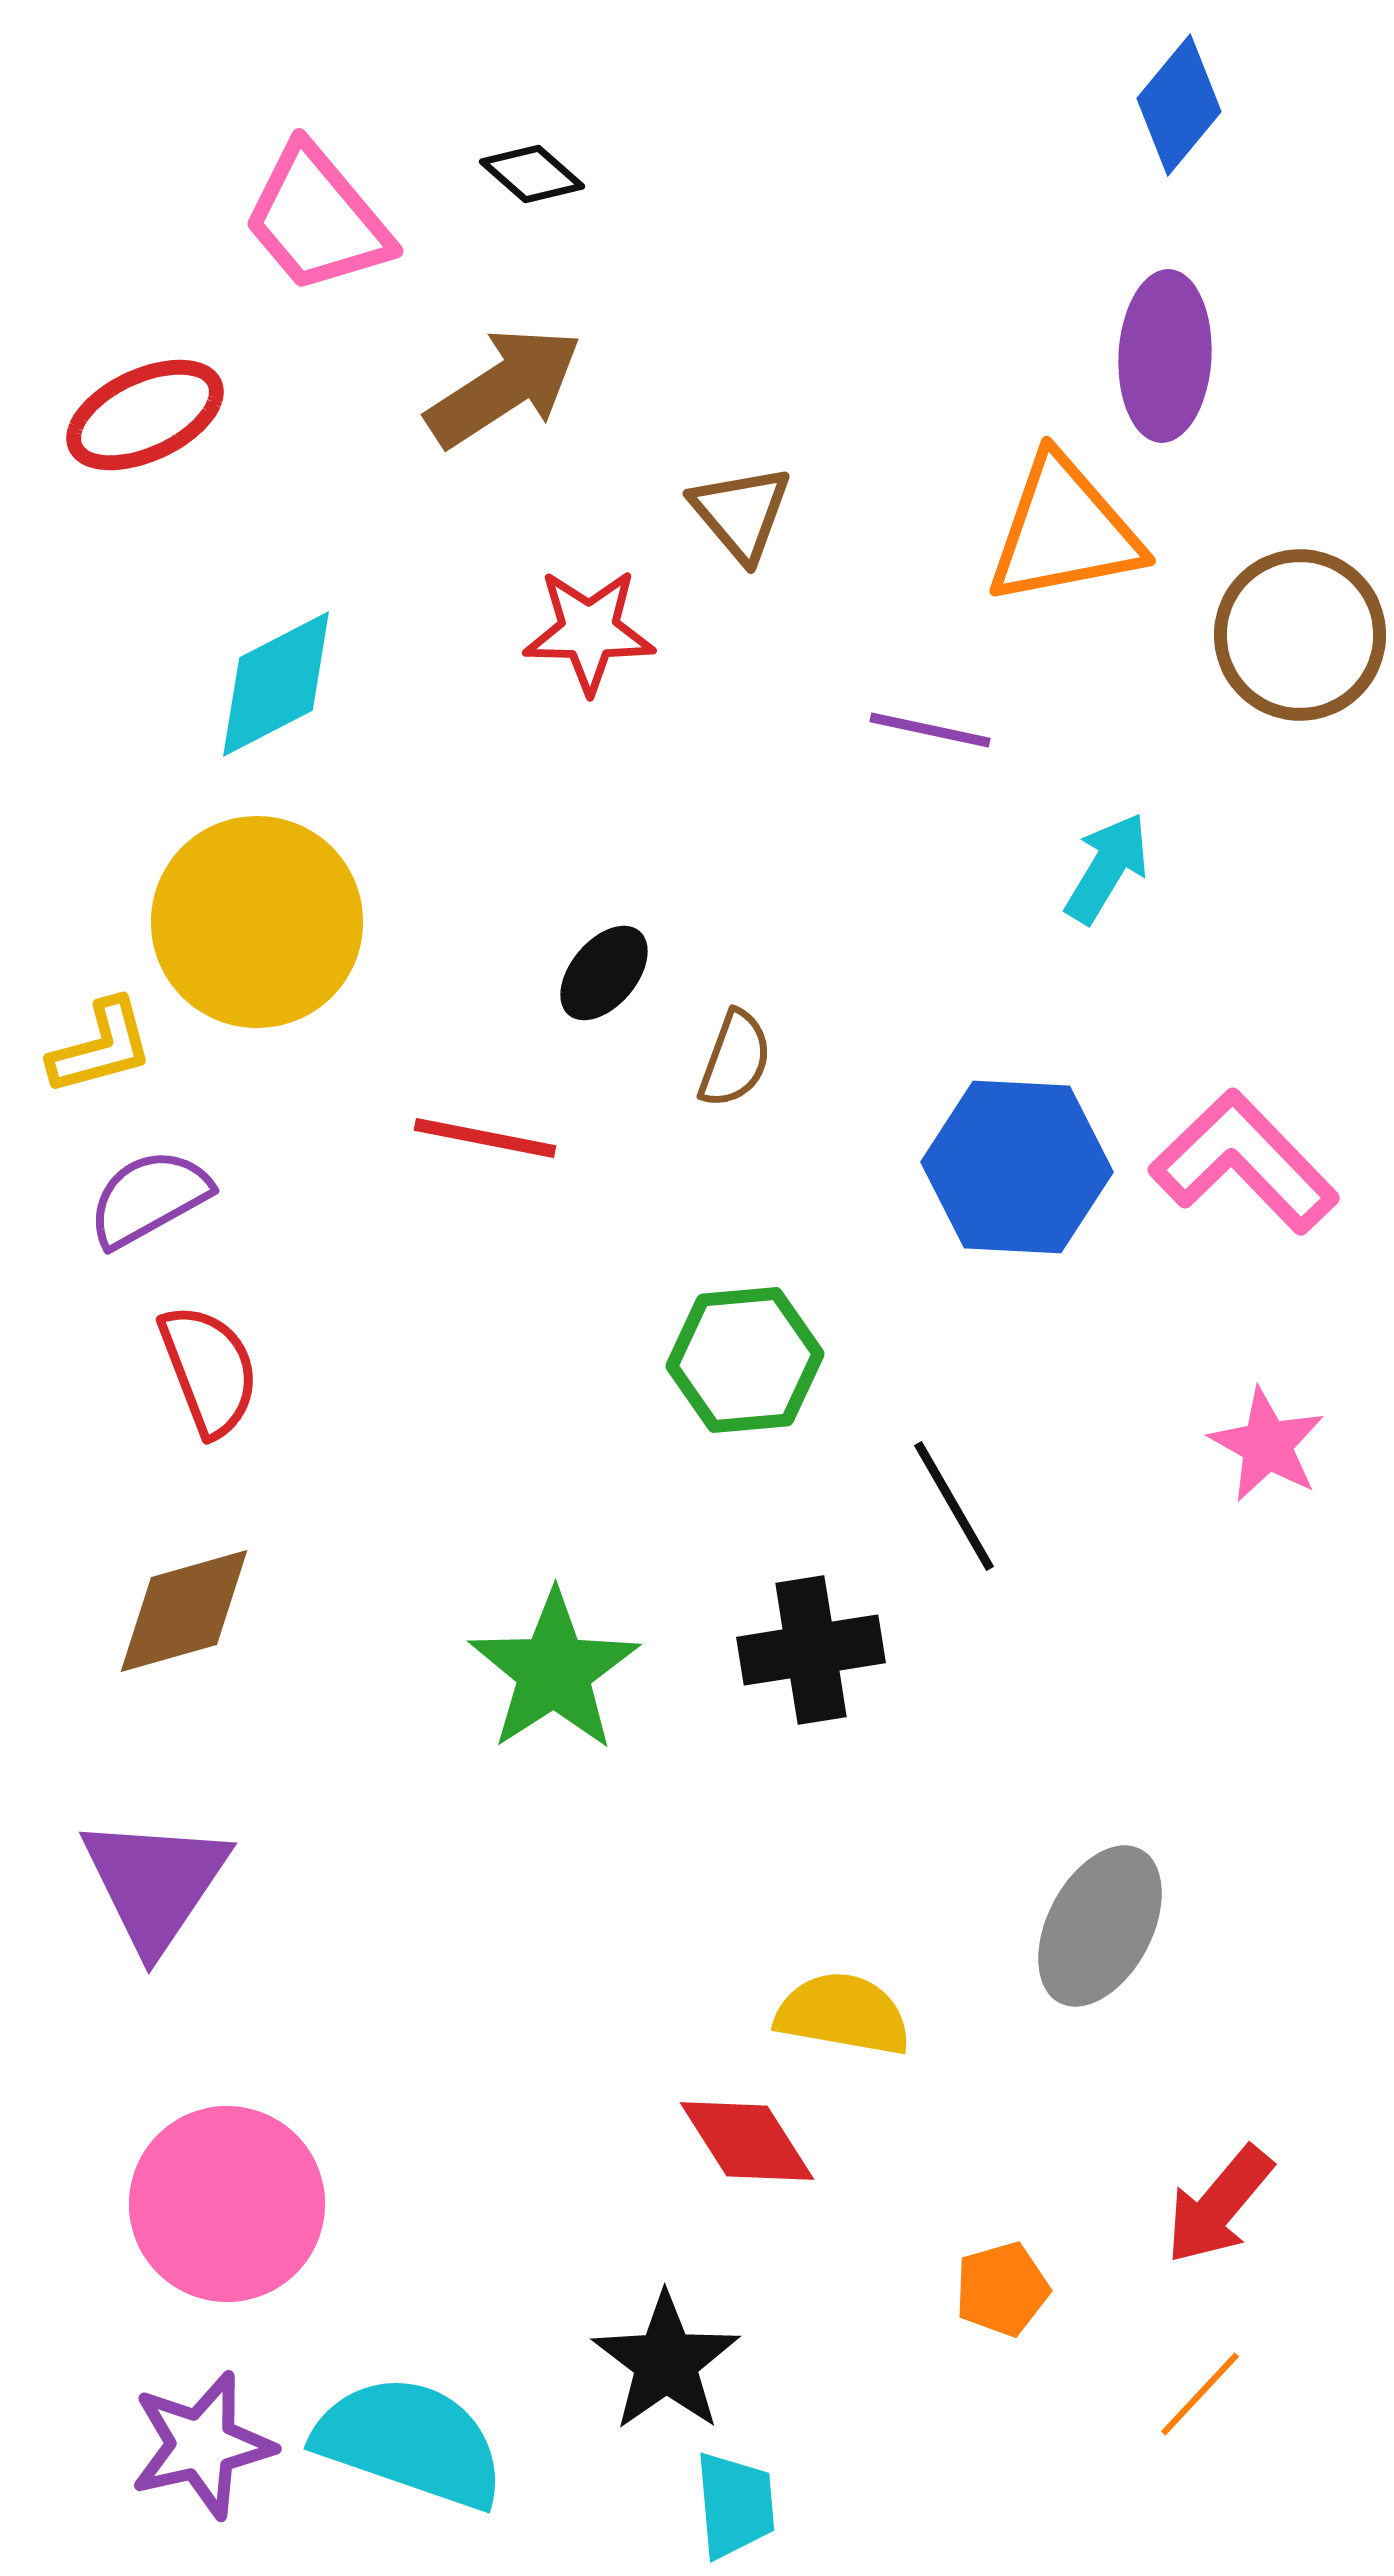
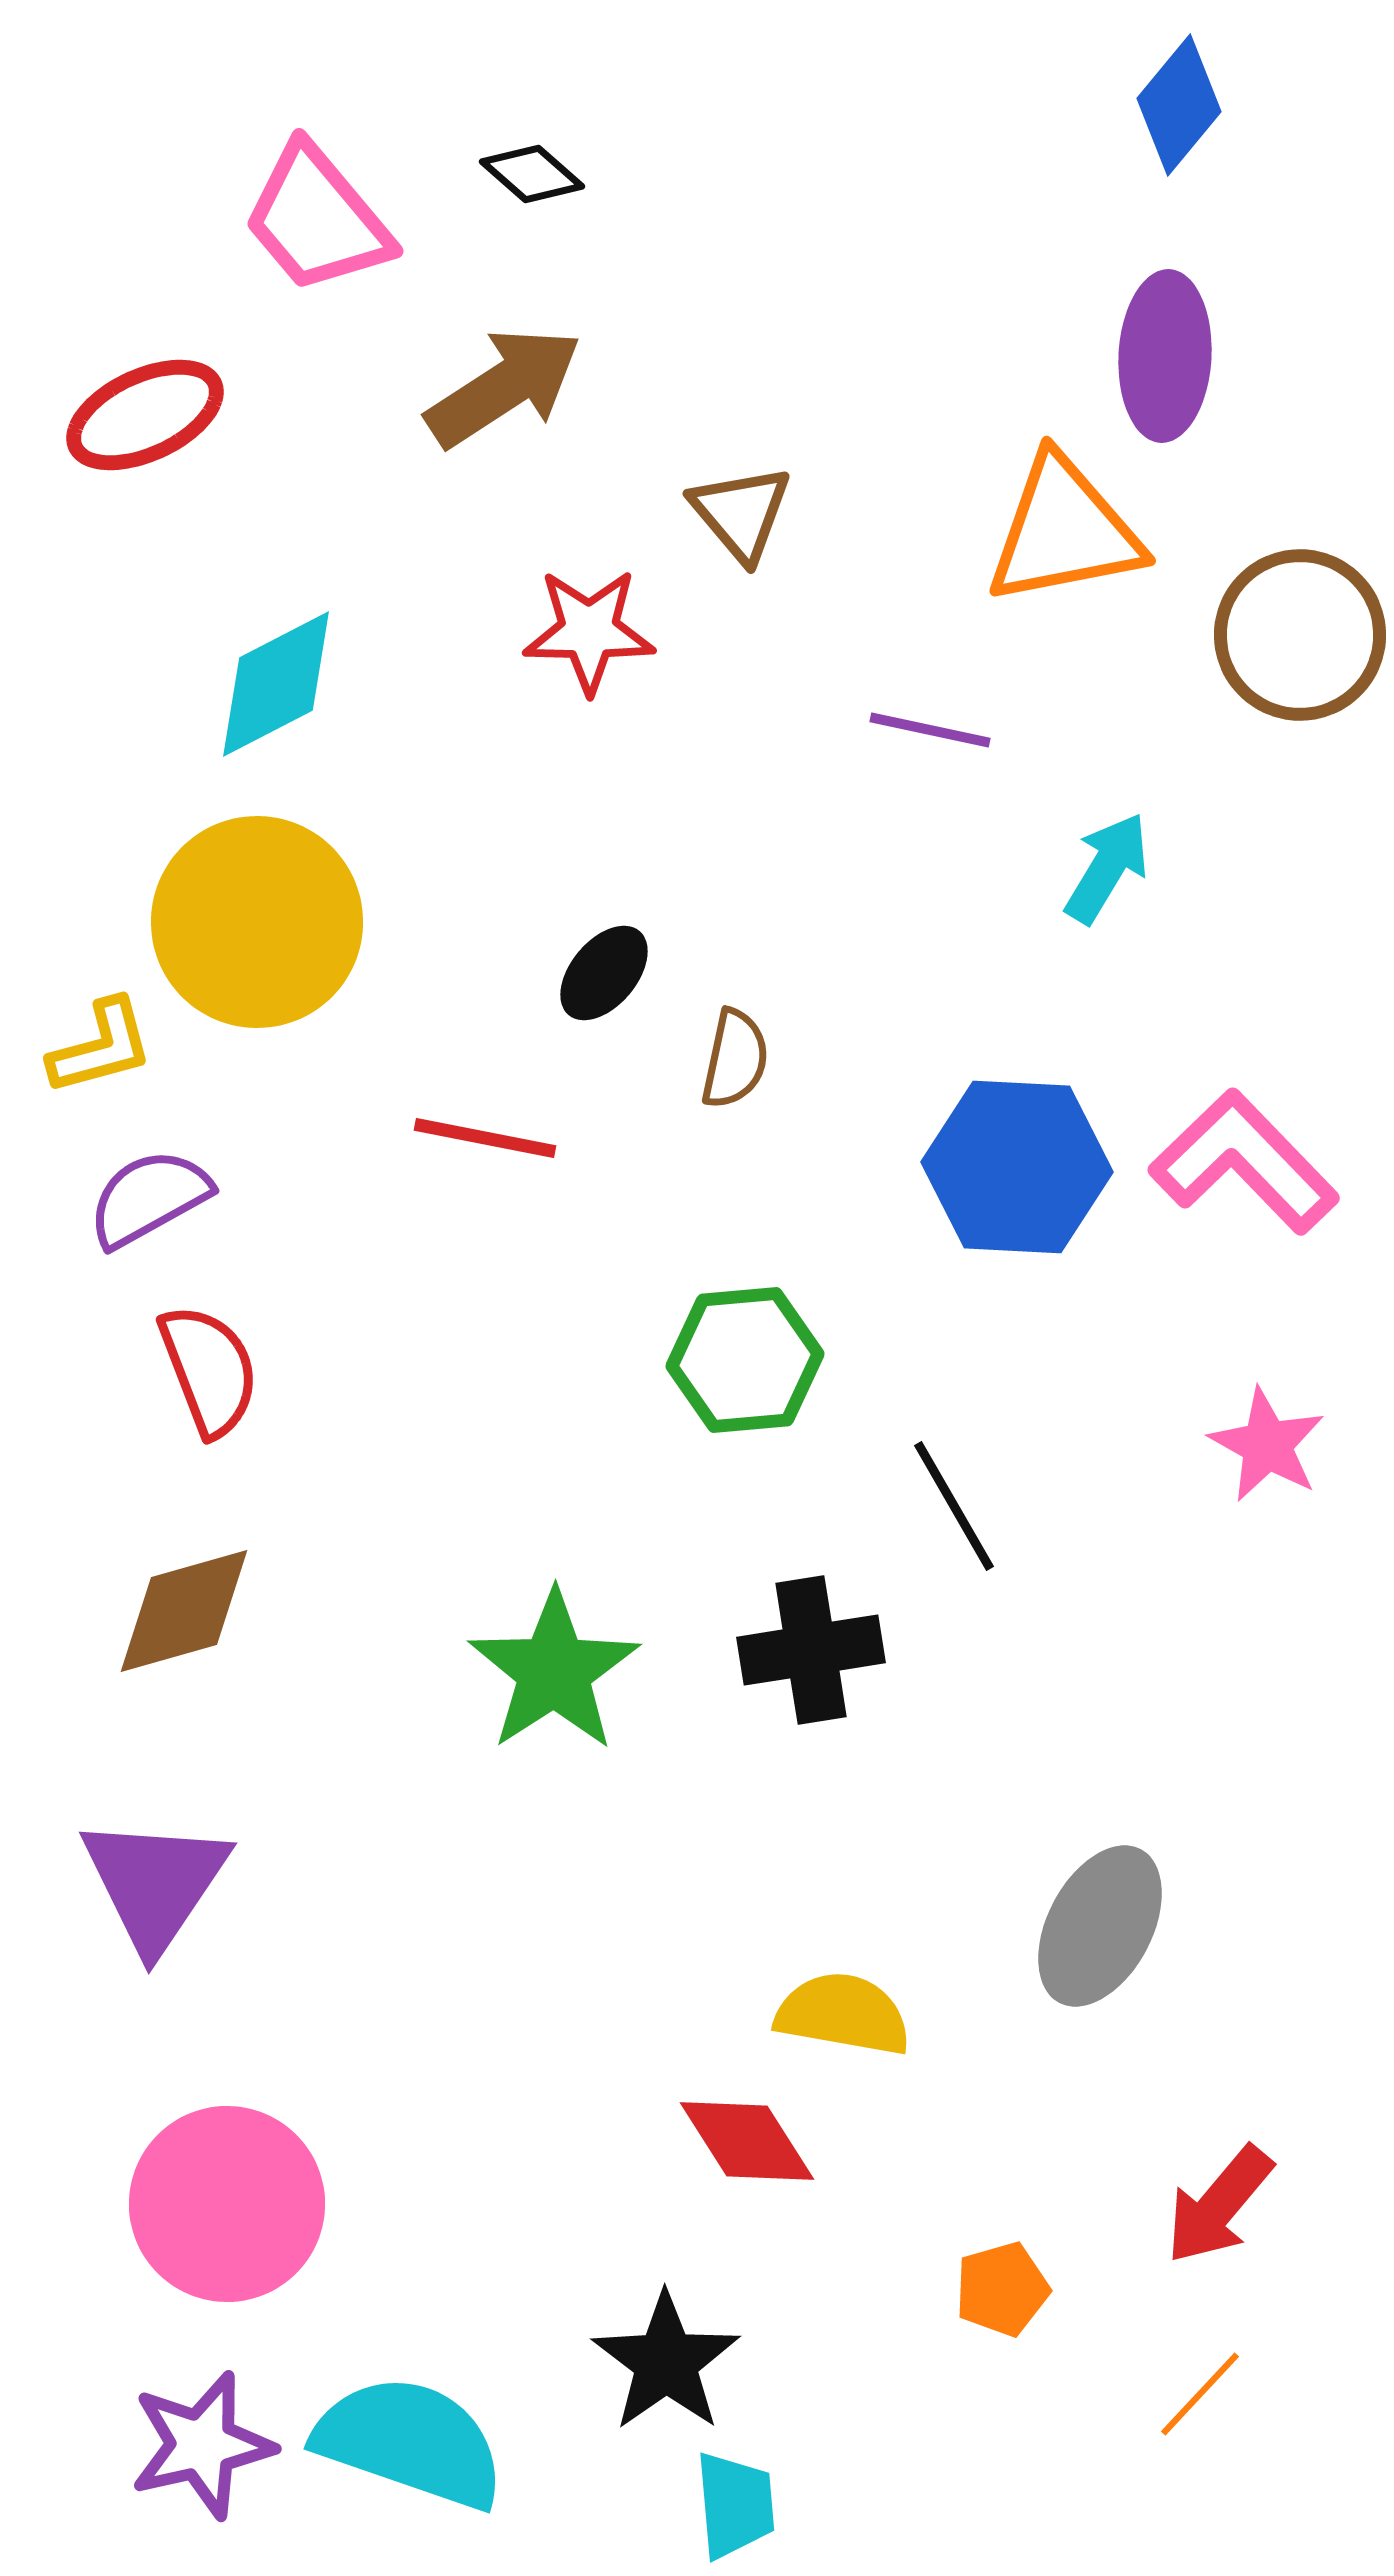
brown semicircle: rotated 8 degrees counterclockwise
